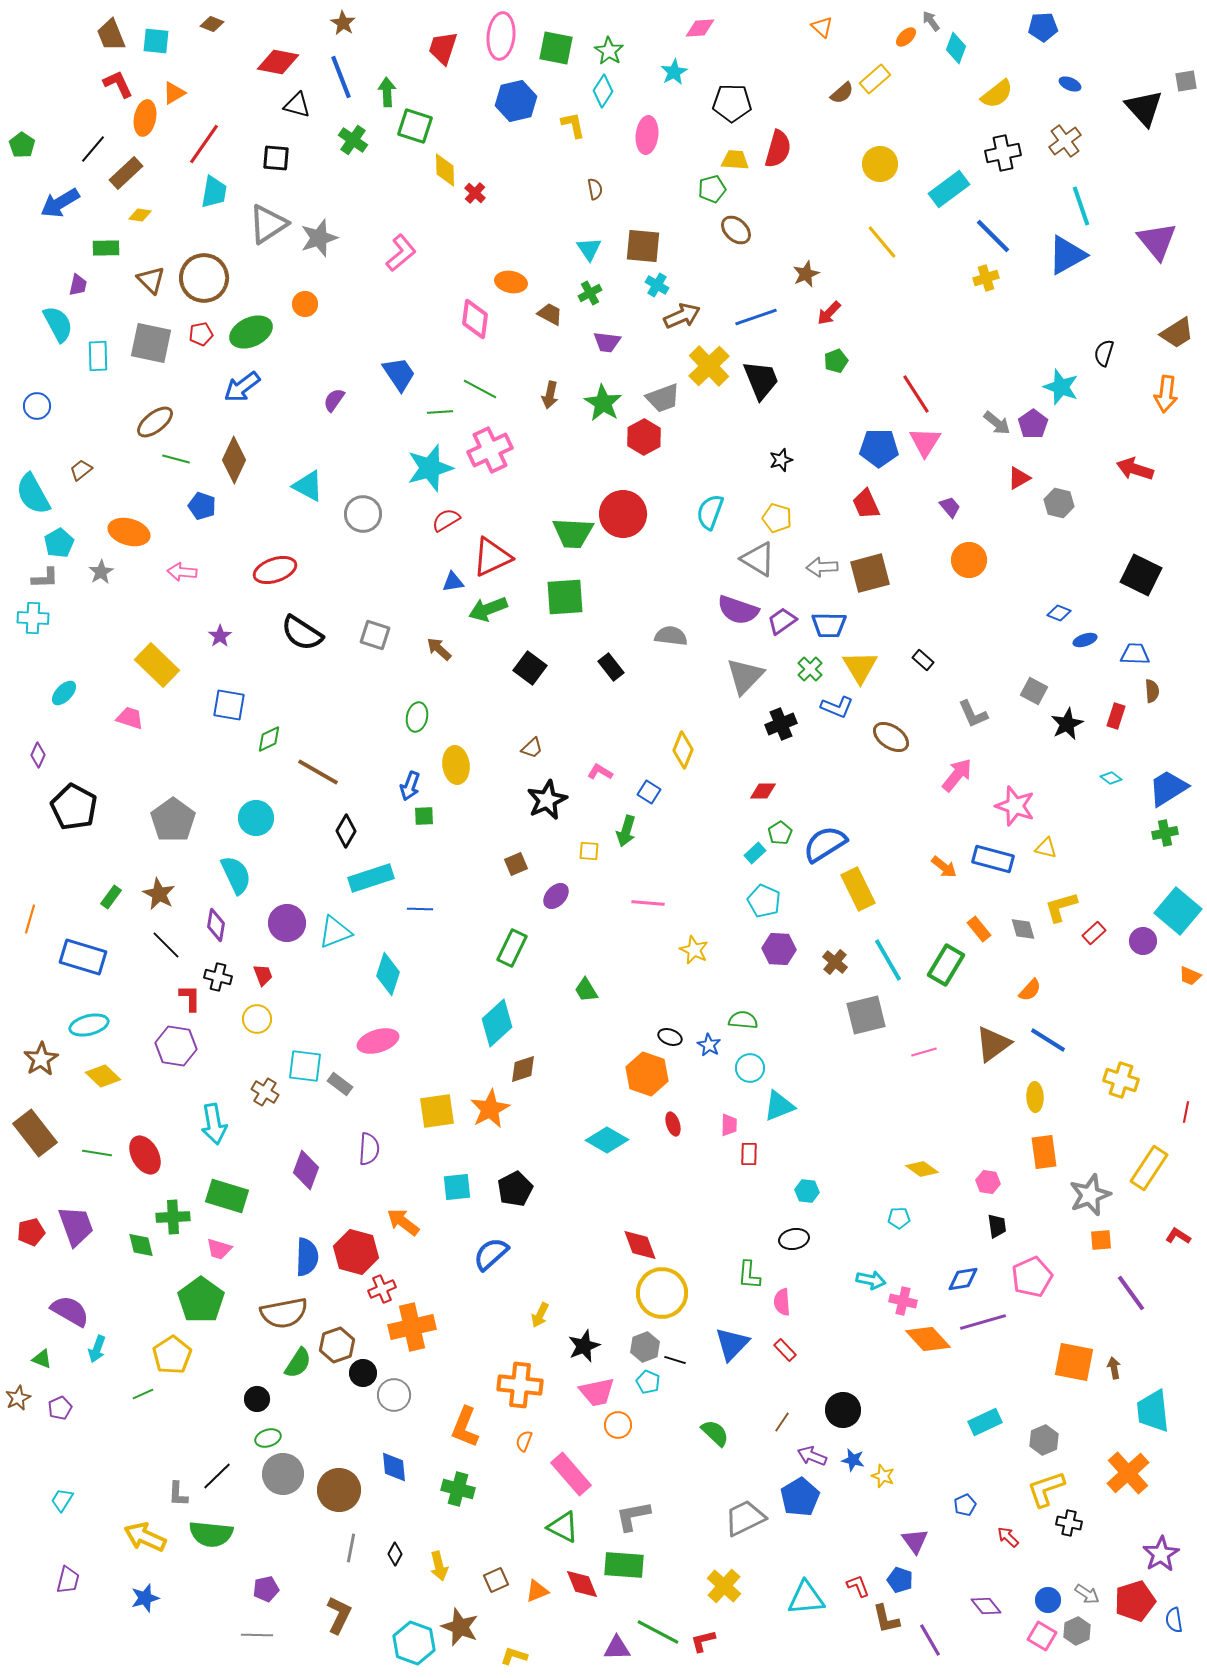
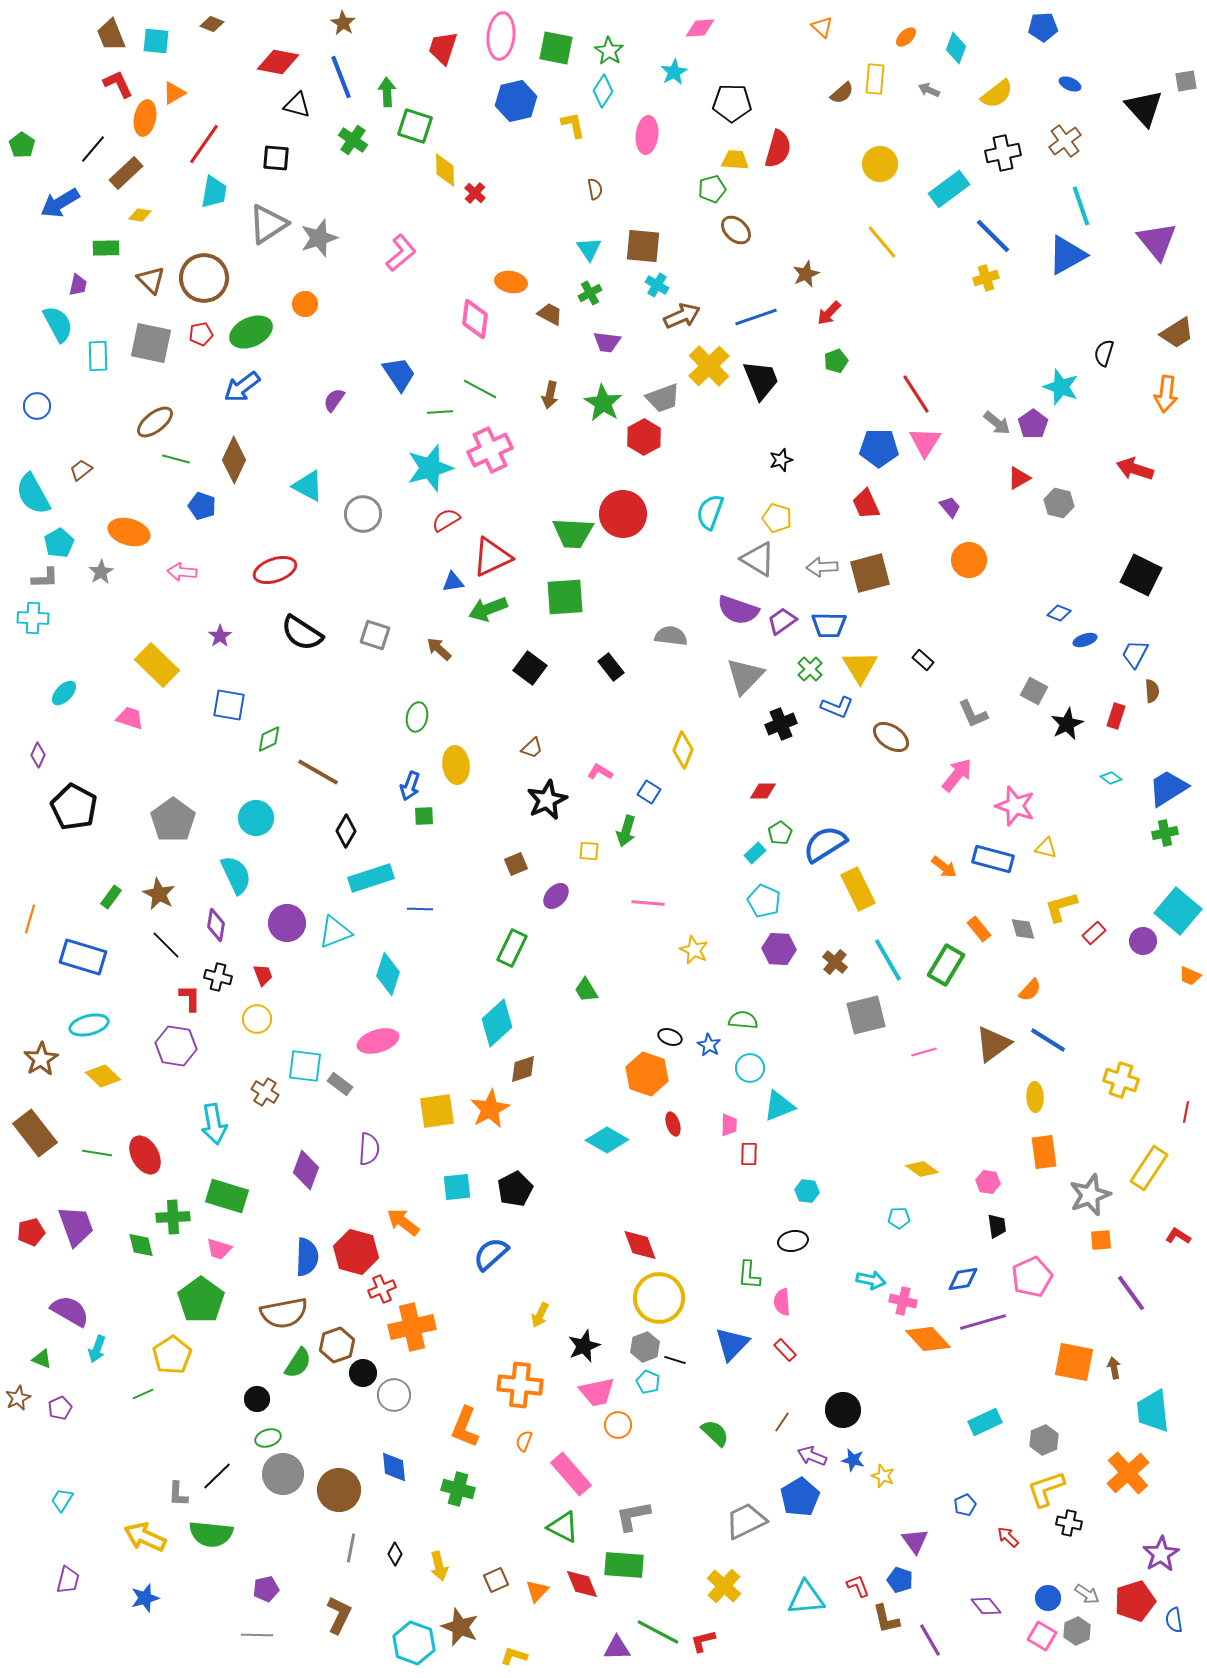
gray arrow at (931, 21): moved 2 px left, 69 px down; rotated 30 degrees counterclockwise
yellow rectangle at (875, 79): rotated 44 degrees counterclockwise
blue trapezoid at (1135, 654): rotated 64 degrees counterclockwise
black ellipse at (794, 1239): moved 1 px left, 2 px down
yellow circle at (662, 1293): moved 3 px left, 5 px down
gray trapezoid at (745, 1518): moved 1 px right, 3 px down
orange triangle at (537, 1591): rotated 25 degrees counterclockwise
blue circle at (1048, 1600): moved 2 px up
